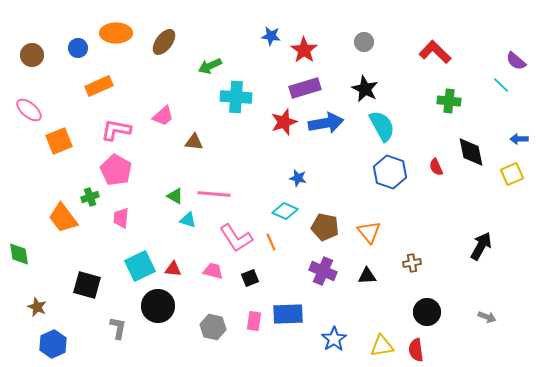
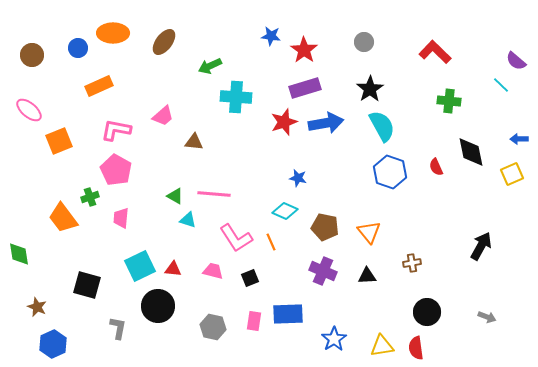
orange ellipse at (116, 33): moved 3 px left
black star at (365, 89): moved 5 px right; rotated 12 degrees clockwise
red semicircle at (416, 350): moved 2 px up
